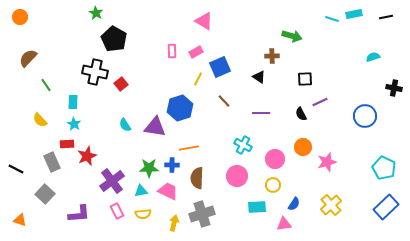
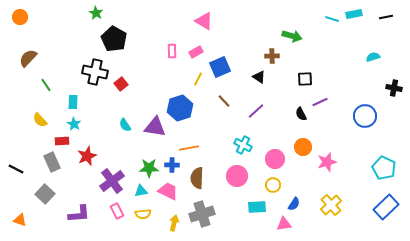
purple line at (261, 113): moved 5 px left, 2 px up; rotated 42 degrees counterclockwise
red rectangle at (67, 144): moved 5 px left, 3 px up
